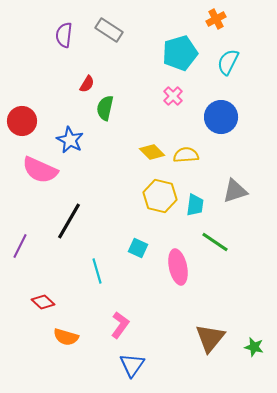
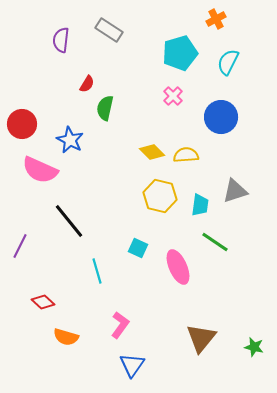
purple semicircle: moved 3 px left, 5 px down
red circle: moved 3 px down
cyan trapezoid: moved 5 px right
black line: rotated 69 degrees counterclockwise
pink ellipse: rotated 12 degrees counterclockwise
brown triangle: moved 9 px left
